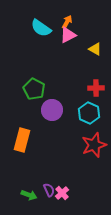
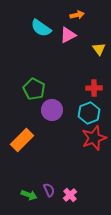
orange arrow: moved 10 px right, 7 px up; rotated 48 degrees clockwise
yellow triangle: moved 4 px right; rotated 24 degrees clockwise
red cross: moved 2 px left
cyan hexagon: rotated 15 degrees clockwise
orange rectangle: rotated 30 degrees clockwise
red star: moved 7 px up
pink cross: moved 8 px right, 2 px down
